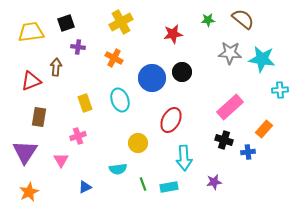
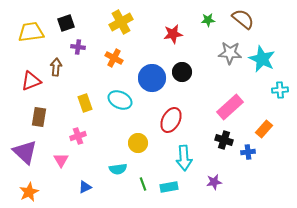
cyan star: rotated 16 degrees clockwise
cyan ellipse: rotated 45 degrees counterclockwise
purple triangle: rotated 20 degrees counterclockwise
